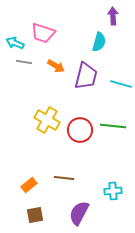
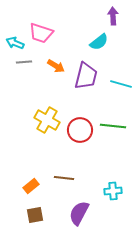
pink trapezoid: moved 2 px left
cyan semicircle: rotated 36 degrees clockwise
gray line: rotated 14 degrees counterclockwise
orange rectangle: moved 2 px right, 1 px down
